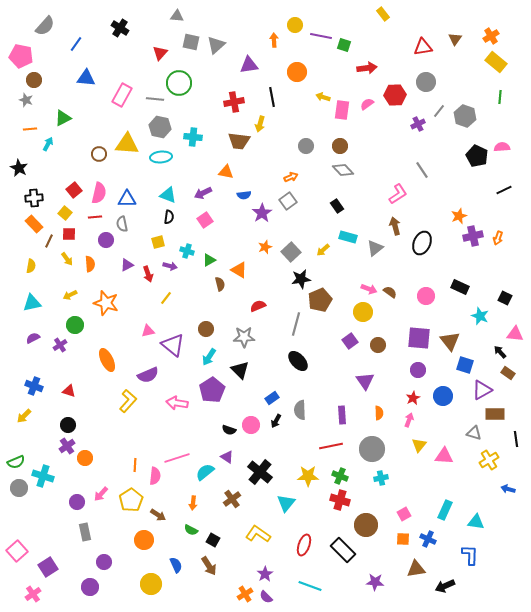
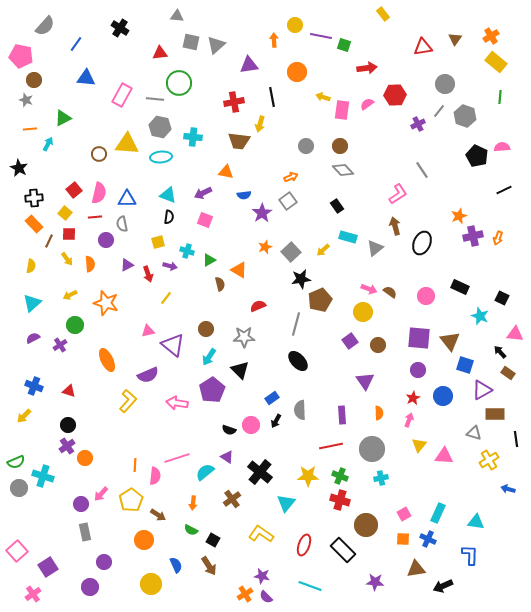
red triangle at (160, 53): rotated 42 degrees clockwise
gray circle at (426, 82): moved 19 px right, 2 px down
pink square at (205, 220): rotated 35 degrees counterclockwise
black square at (505, 298): moved 3 px left
cyan triangle at (32, 303): rotated 30 degrees counterclockwise
purple circle at (77, 502): moved 4 px right, 2 px down
cyan rectangle at (445, 510): moved 7 px left, 3 px down
yellow L-shape at (258, 534): moved 3 px right
purple star at (265, 574): moved 3 px left, 2 px down; rotated 28 degrees counterclockwise
black arrow at (445, 586): moved 2 px left
